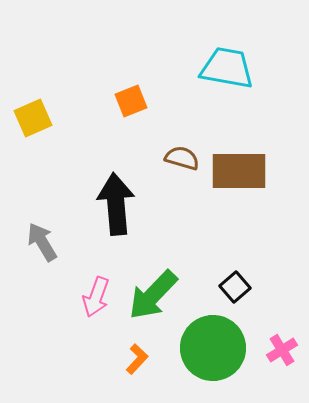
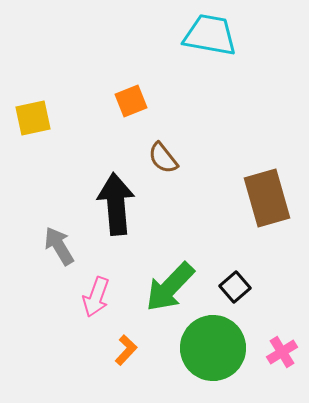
cyan trapezoid: moved 17 px left, 33 px up
yellow square: rotated 12 degrees clockwise
brown semicircle: moved 19 px left; rotated 144 degrees counterclockwise
brown rectangle: moved 28 px right, 27 px down; rotated 74 degrees clockwise
gray arrow: moved 17 px right, 4 px down
green arrow: moved 17 px right, 8 px up
pink cross: moved 2 px down
orange L-shape: moved 11 px left, 9 px up
